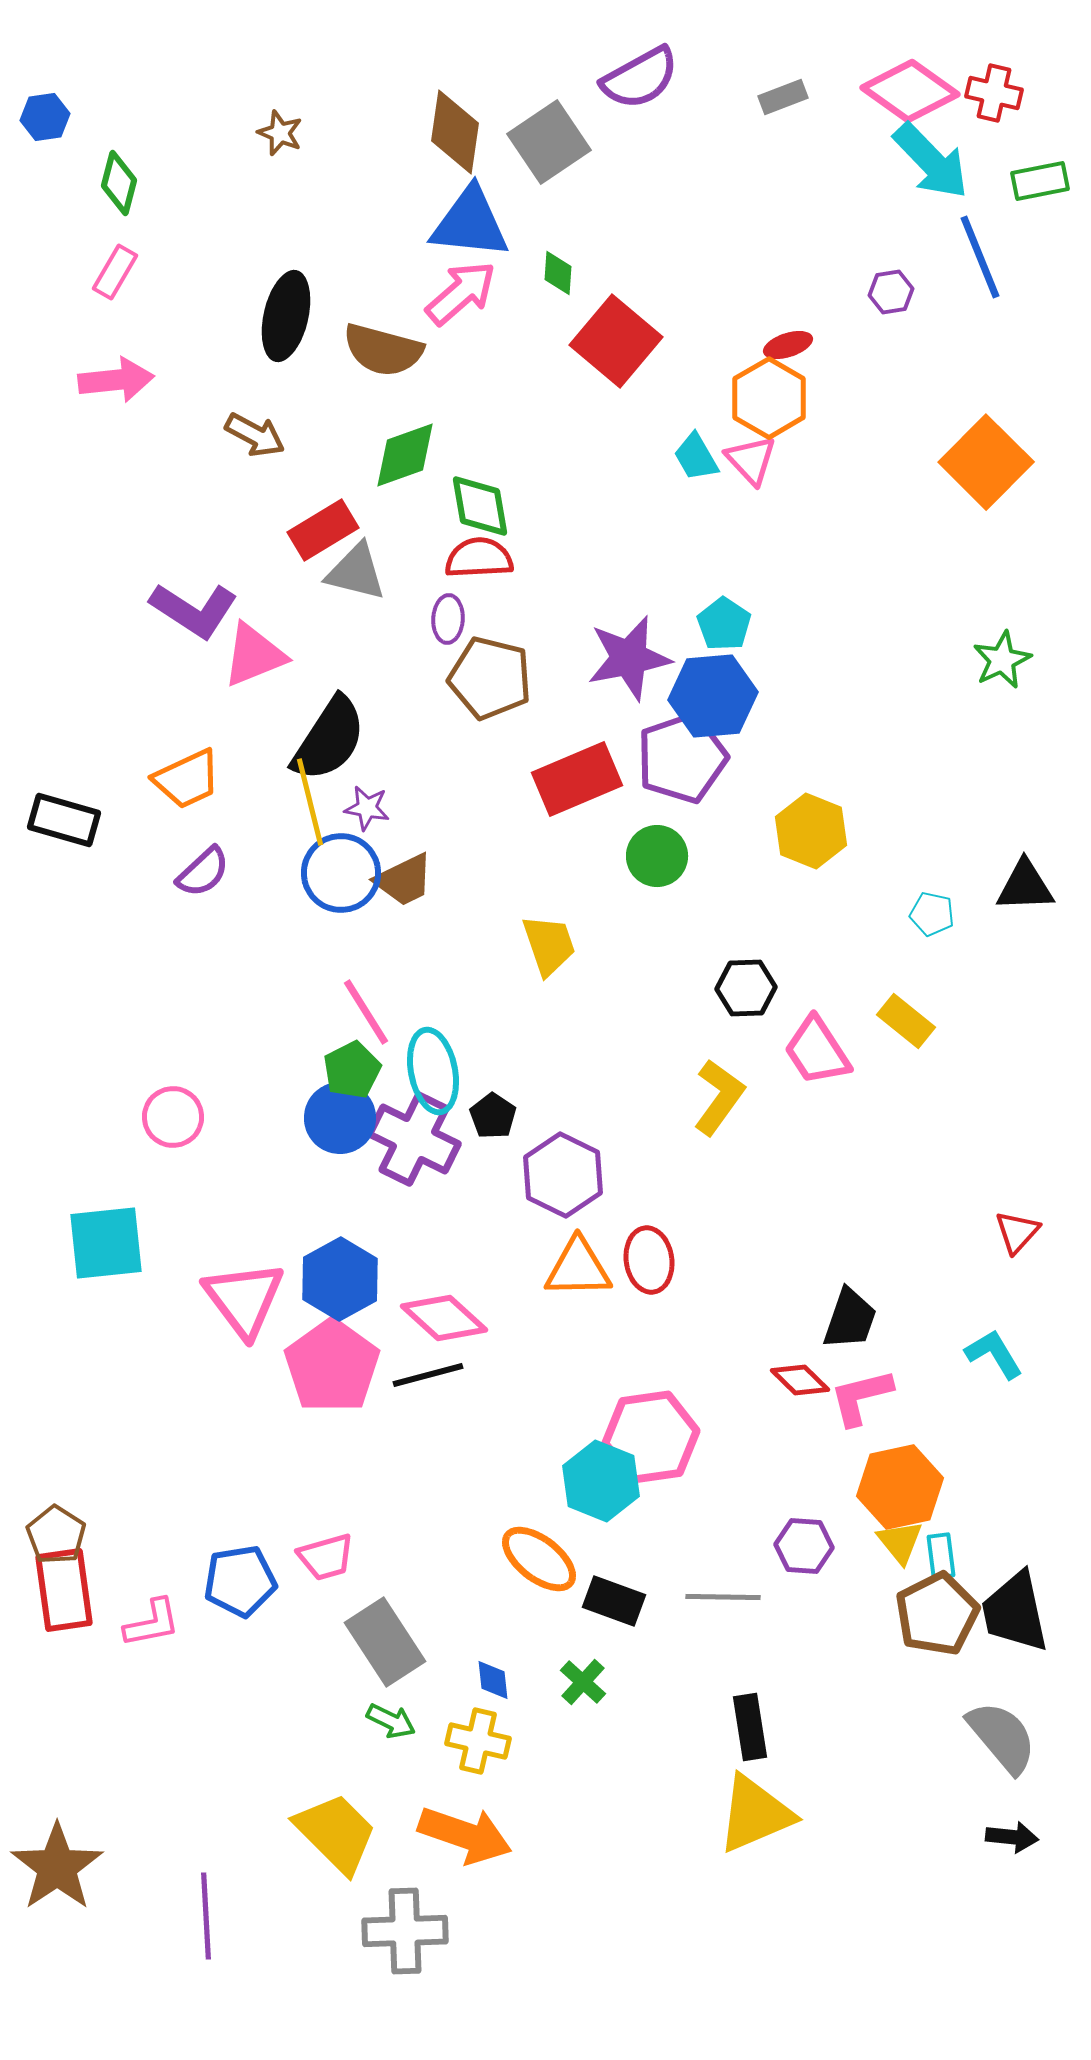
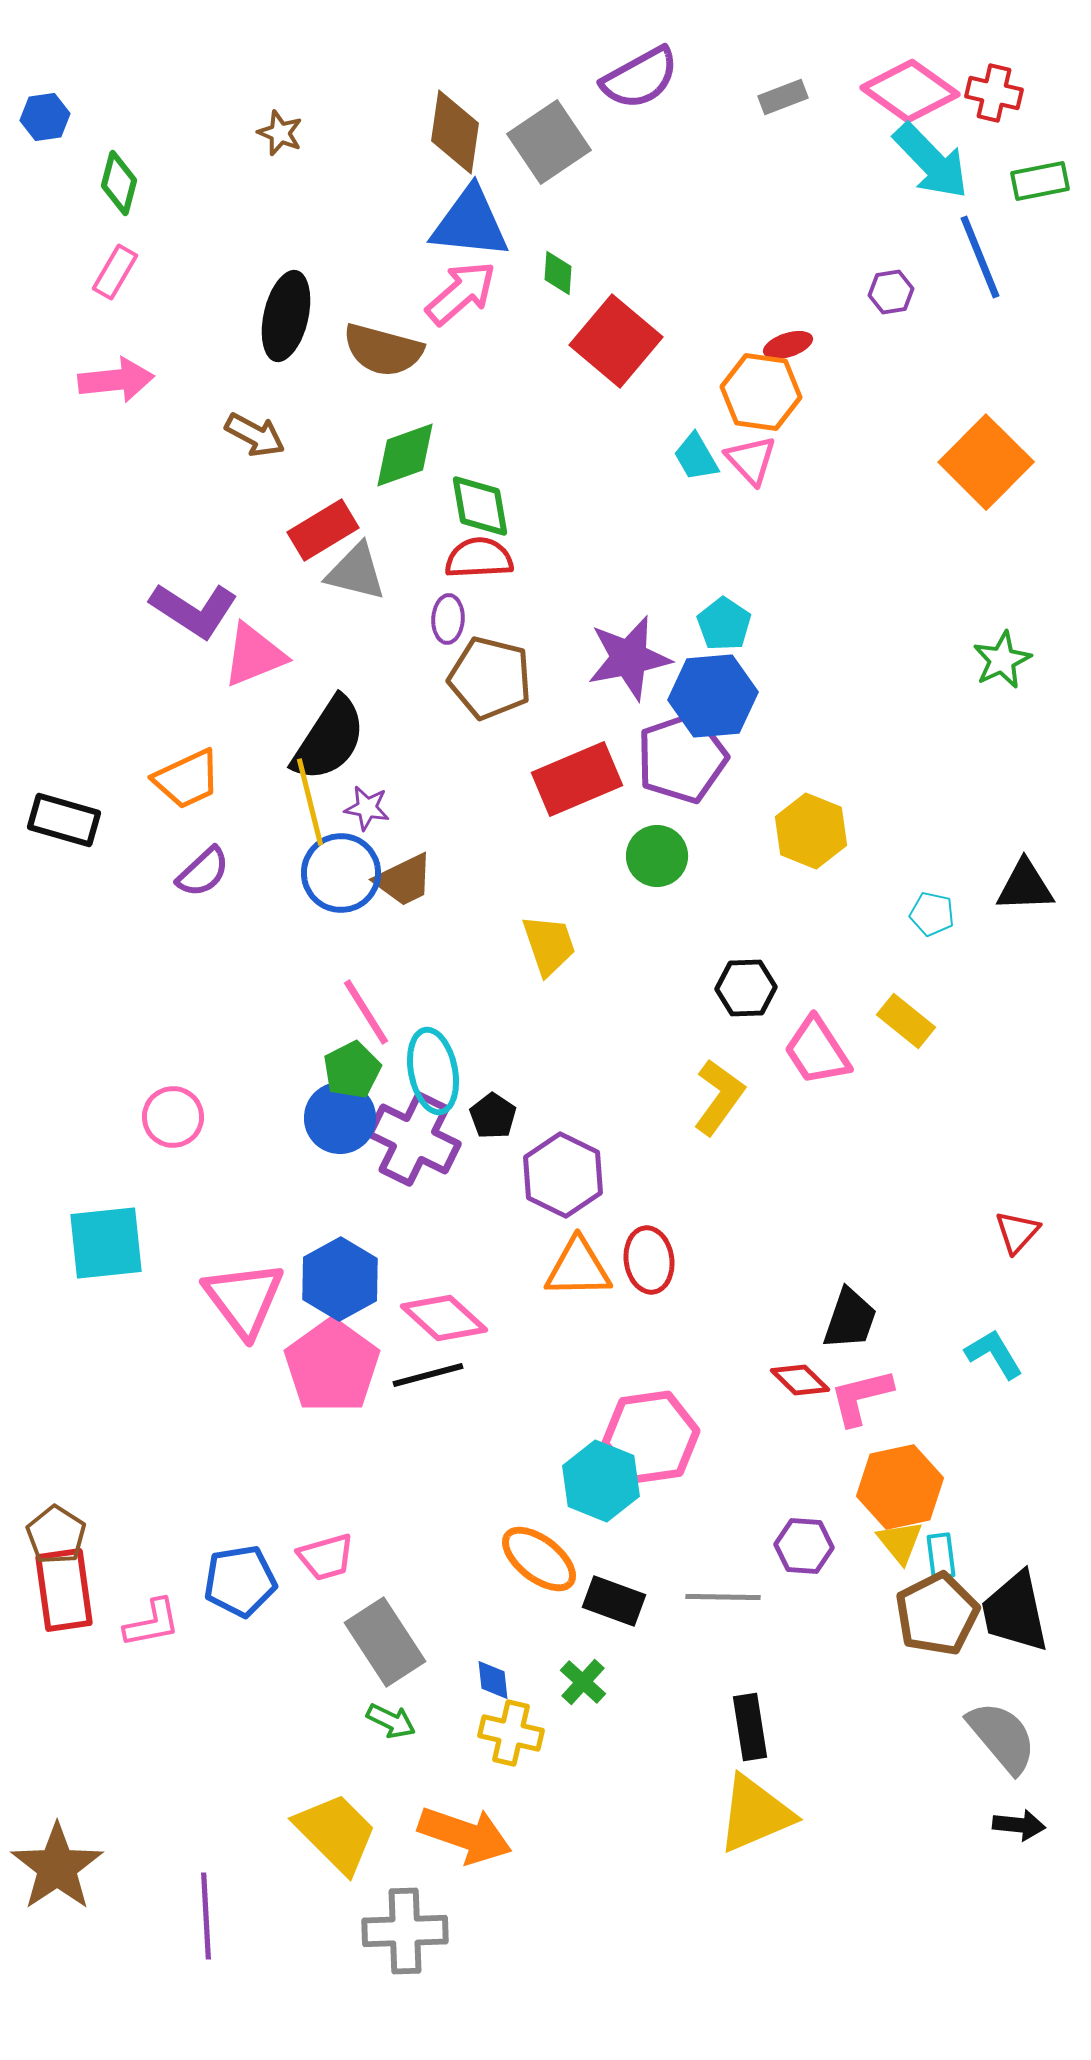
orange hexagon at (769, 398): moved 8 px left, 6 px up; rotated 22 degrees counterclockwise
yellow cross at (478, 1741): moved 33 px right, 8 px up
black arrow at (1012, 1837): moved 7 px right, 12 px up
